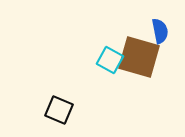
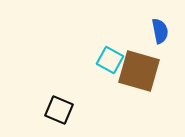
brown square: moved 14 px down
